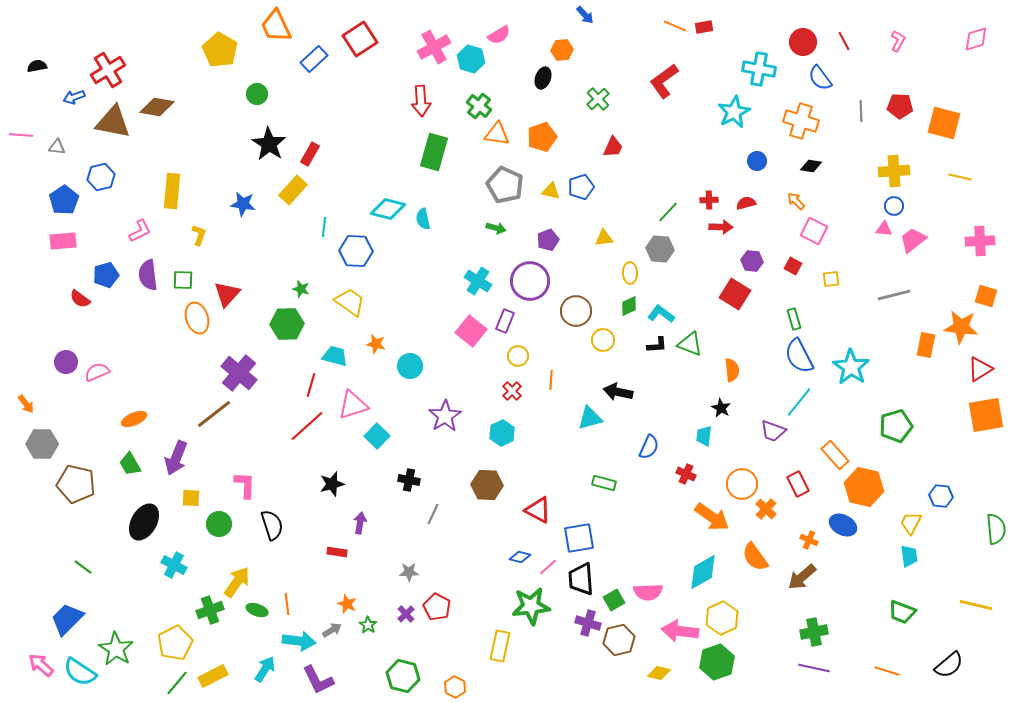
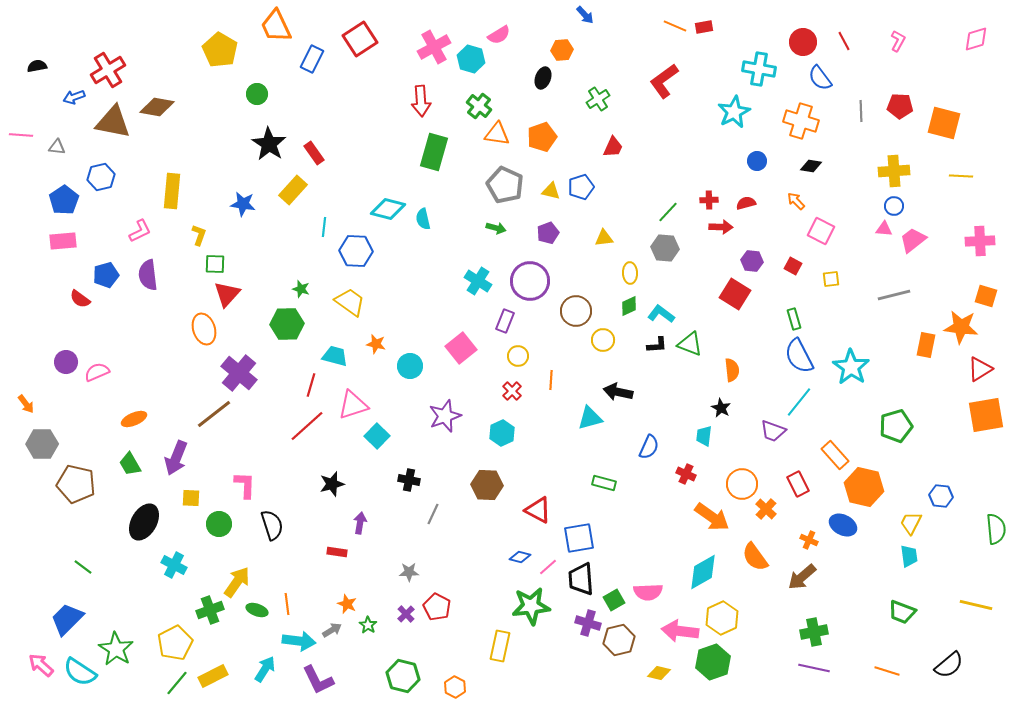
blue rectangle at (314, 59): moved 2 px left; rotated 20 degrees counterclockwise
green cross at (598, 99): rotated 10 degrees clockwise
red rectangle at (310, 154): moved 4 px right, 1 px up; rotated 65 degrees counterclockwise
yellow line at (960, 177): moved 1 px right, 1 px up; rotated 10 degrees counterclockwise
pink square at (814, 231): moved 7 px right
purple pentagon at (548, 240): moved 7 px up
gray hexagon at (660, 249): moved 5 px right, 1 px up
green square at (183, 280): moved 32 px right, 16 px up
orange ellipse at (197, 318): moved 7 px right, 11 px down
pink square at (471, 331): moved 10 px left, 17 px down; rotated 12 degrees clockwise
purple star at (445, 416): rotated 12 degrees clockwise
green hexagon at (717, 662): moved 4 px left
